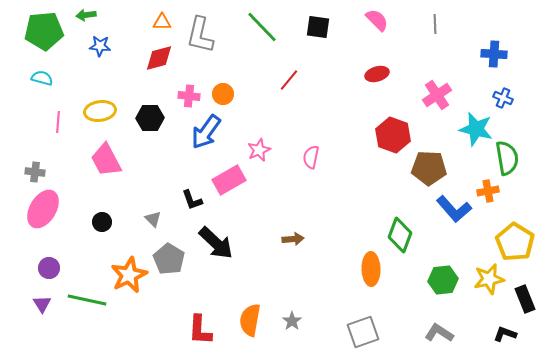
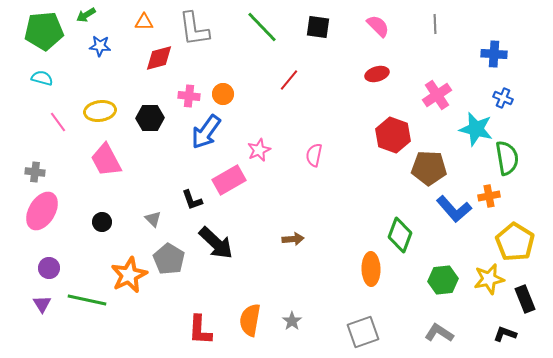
green arrow at (86, 15): rotated 24 degrees counterclockwise
pink semicircle at (377, 20): moved 1 px right, 6 px down
orange triangle at (162, 22): moved 18 px left
gray L-shape at (200, 35): moved 6 px left, 6 px up; rotated 21 degrees counterclockwise
pink line at (58, 122): rotated 40 degrees counterclockwise
pink semicircle at (311, 157): moved 3 px right, 2 px up
orange cross at (488, 191): moved 1 px right, 5 px down
pink ellipse at (43, 209): moved 1 px left, 2 px down
